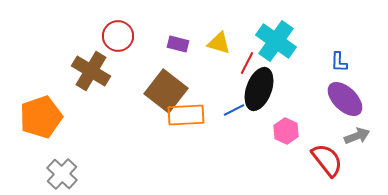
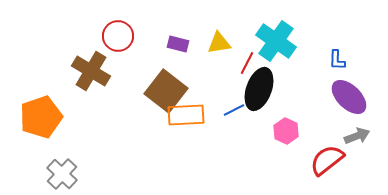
yellow triangle: rotated 25 degrees counterclockwise
blue L-shape: moved 2 px left, 2 px up
purple ellipse: moved 4 px right, 2 px up
red semicircle: rotated 90 degrees counterclockwise
